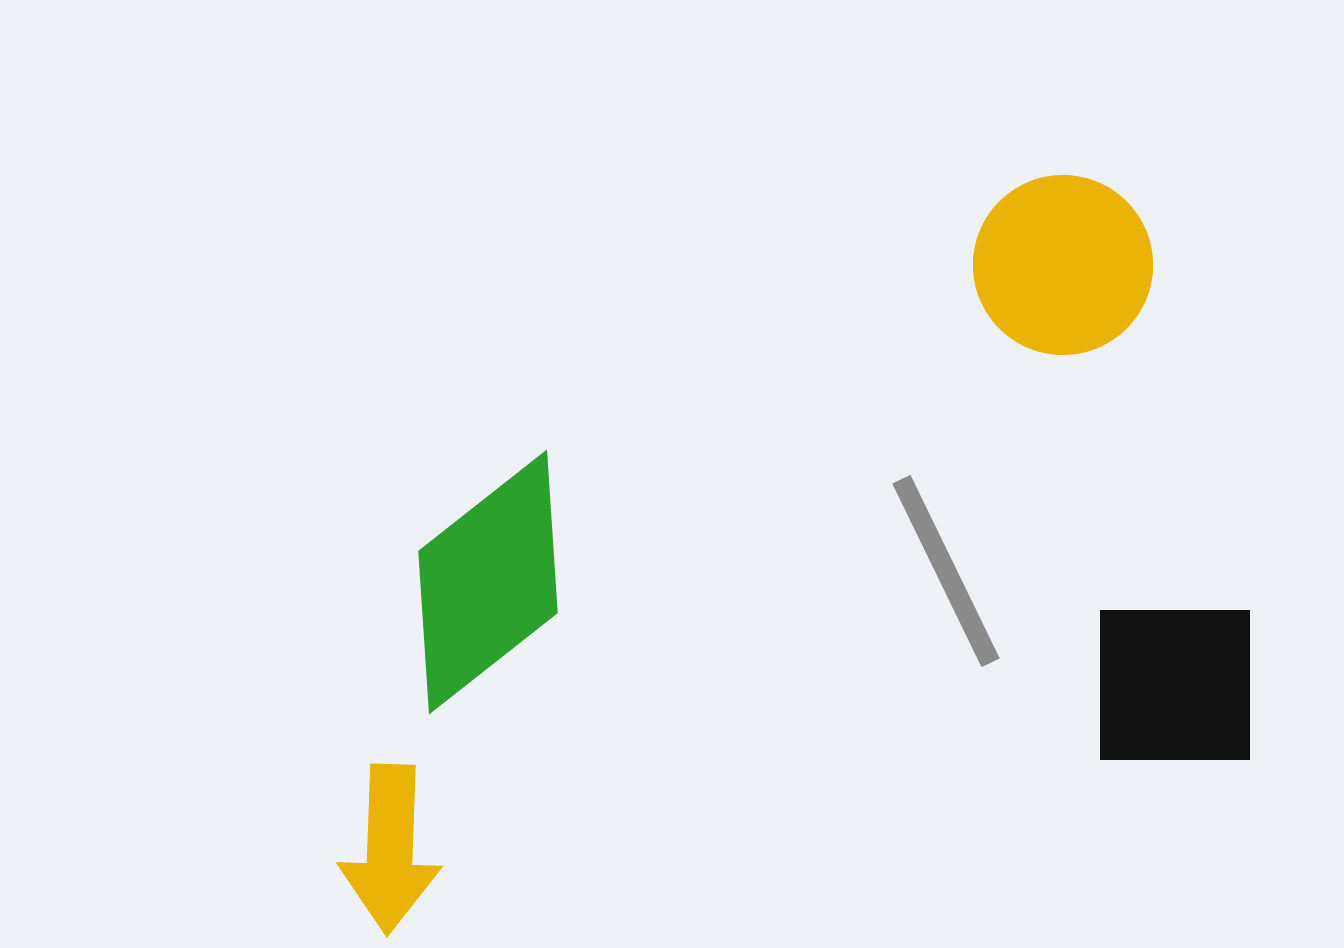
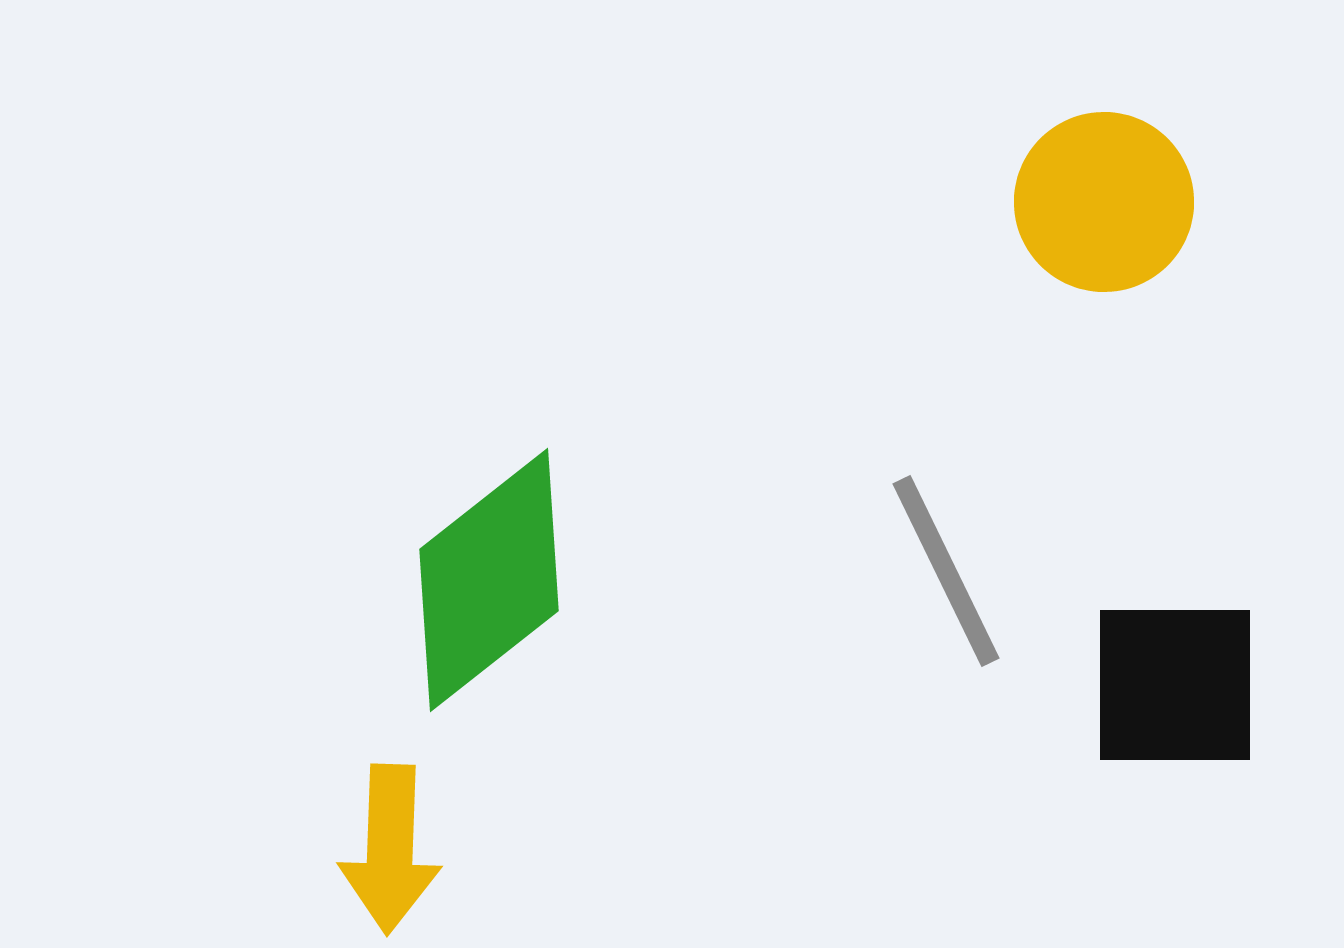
yellow circle: moved 41 px right, 63 px up
green diamond: moved 1 px right, 2 px up
